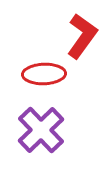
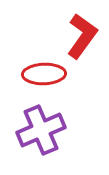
purple cross: rotated 21 degrees clockwise
